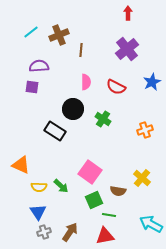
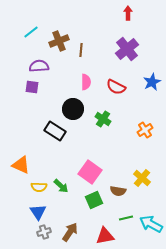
brown cross: moved 6 px down
orange cross: rotated 14 degrees counterclockwise
green line: moved 17 px right, 3 px down; rotated 24 degrees counterclockwise
